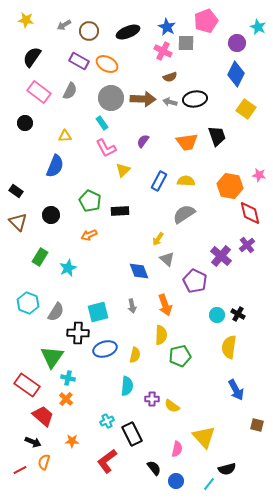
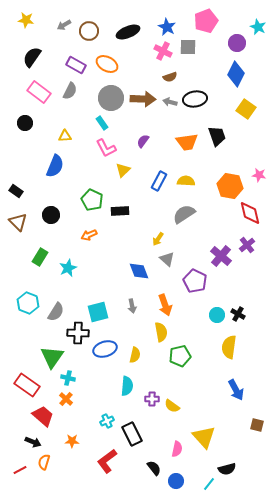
gray square at (186, 43): moved 2 px right, 4 px down
purple rectangle at (79, 61): moved 3 px left, 4 px down
green pentagon at (90, 201): moved 2 px right, 1 px up
yellow semicircle at (161, 335): moved 3 px up; rotated 12 degrees counterclockwise
